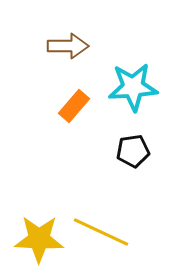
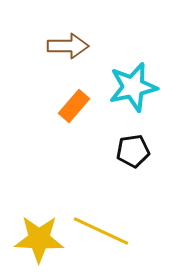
cyan star: rotated 9 degrees counterclockwise
yellow line: moved 1 px up
